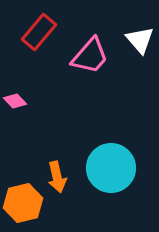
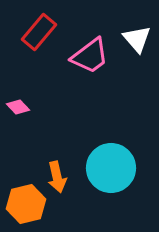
white triangle: moved 3 px left, 1 px up
pink trapezoid: rotated 12 degrees clockwise
pink diamond: moved 3 px right, 6 px down
orange hexagon: moved 3 px right, 1 px down
